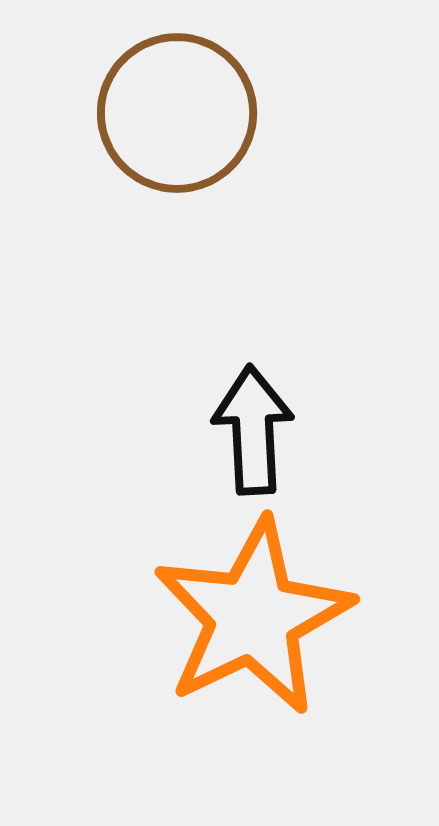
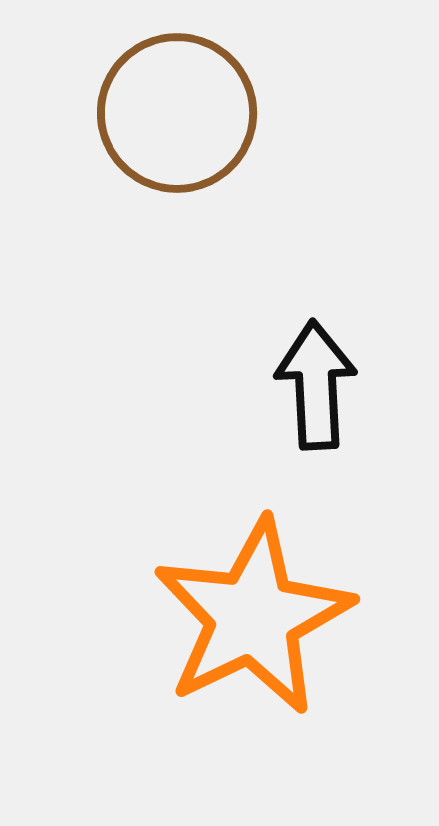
black arrow: moved 63 px right, 45 px up
